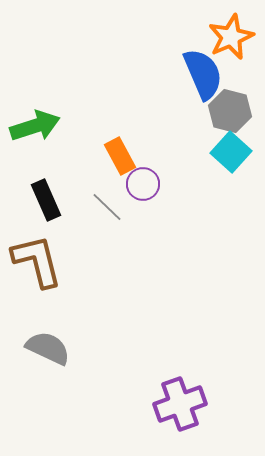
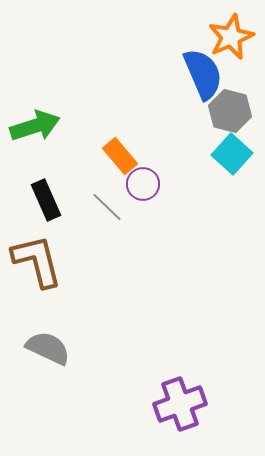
cyan square: moved 1 px right, 2 px down
orange rectangle: rotated 12 degrees counterclockwise
